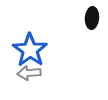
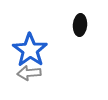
black ellipse: moved 12 px left, 7 px down
